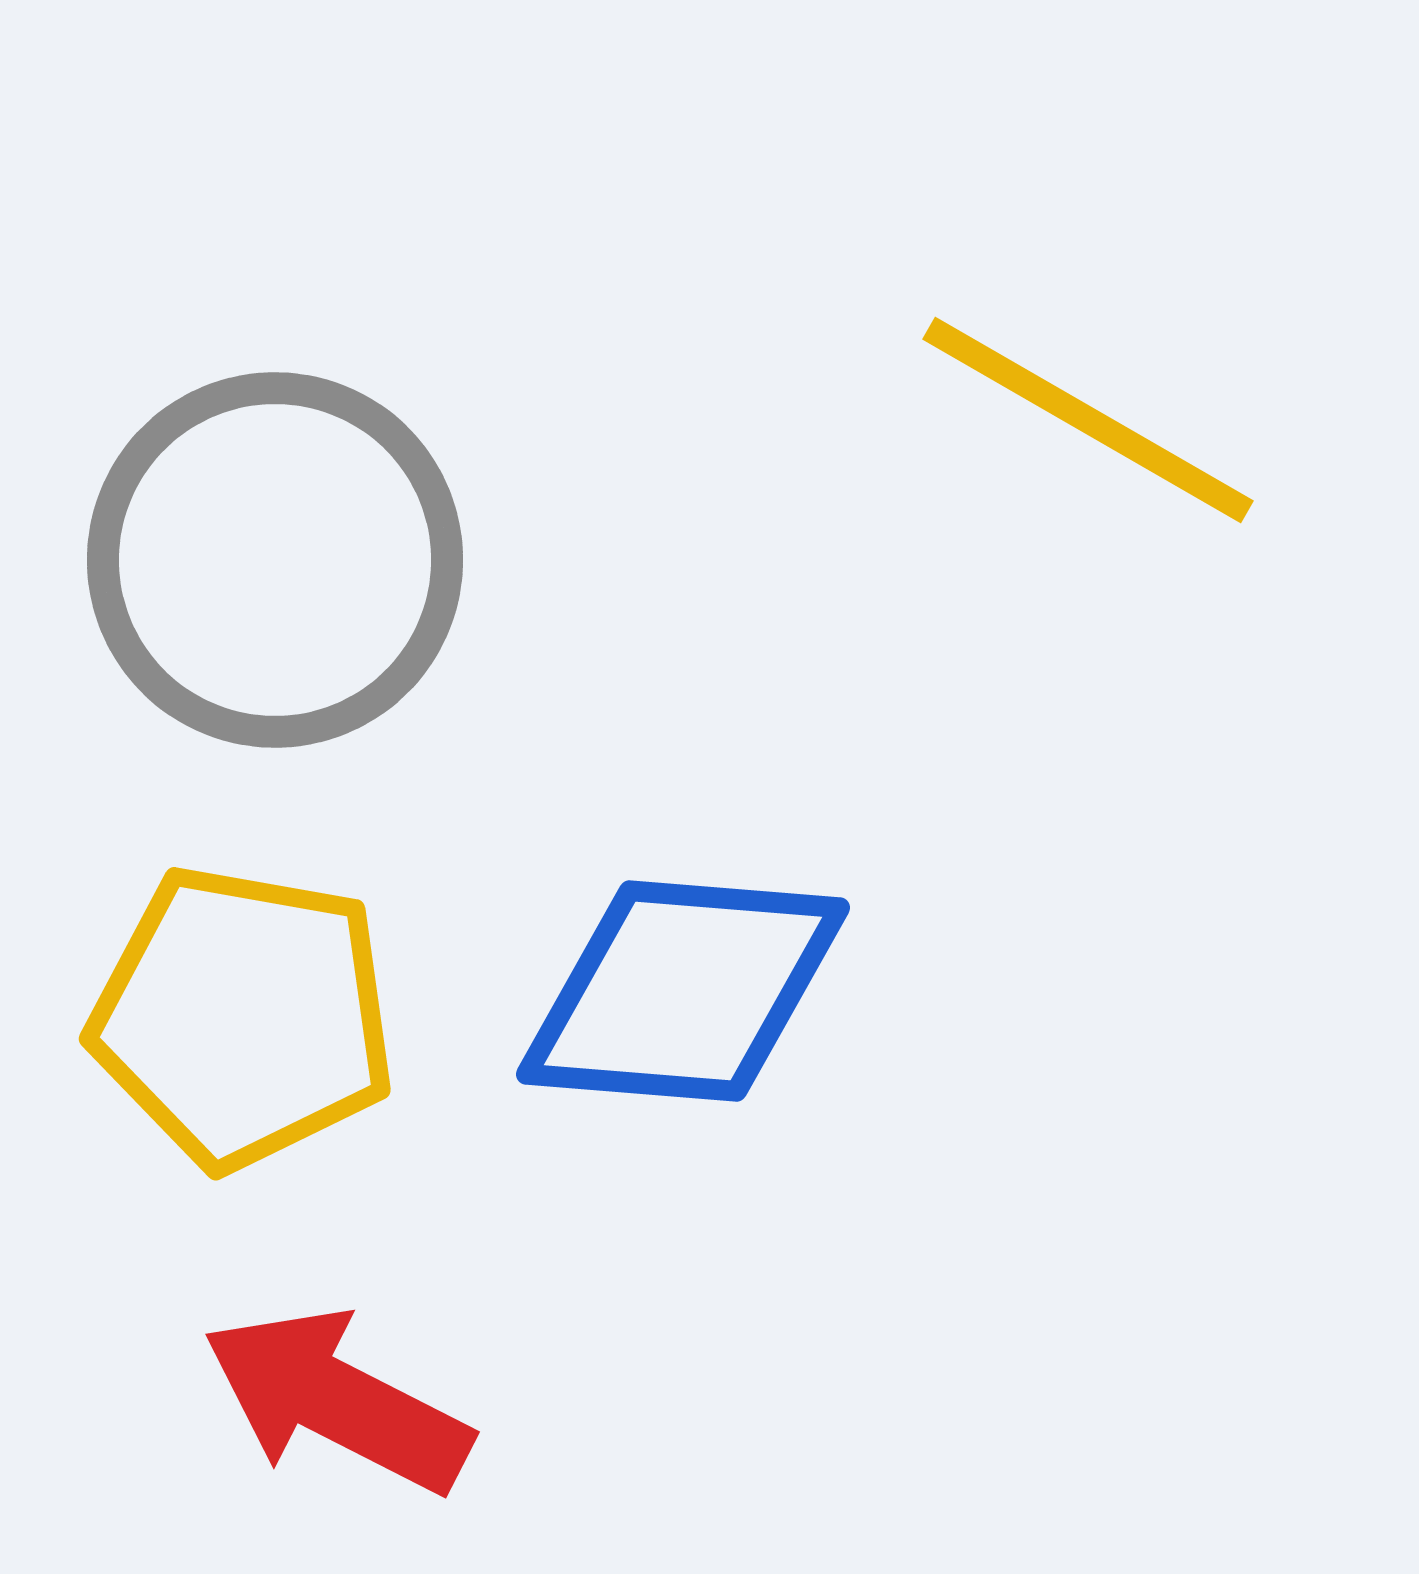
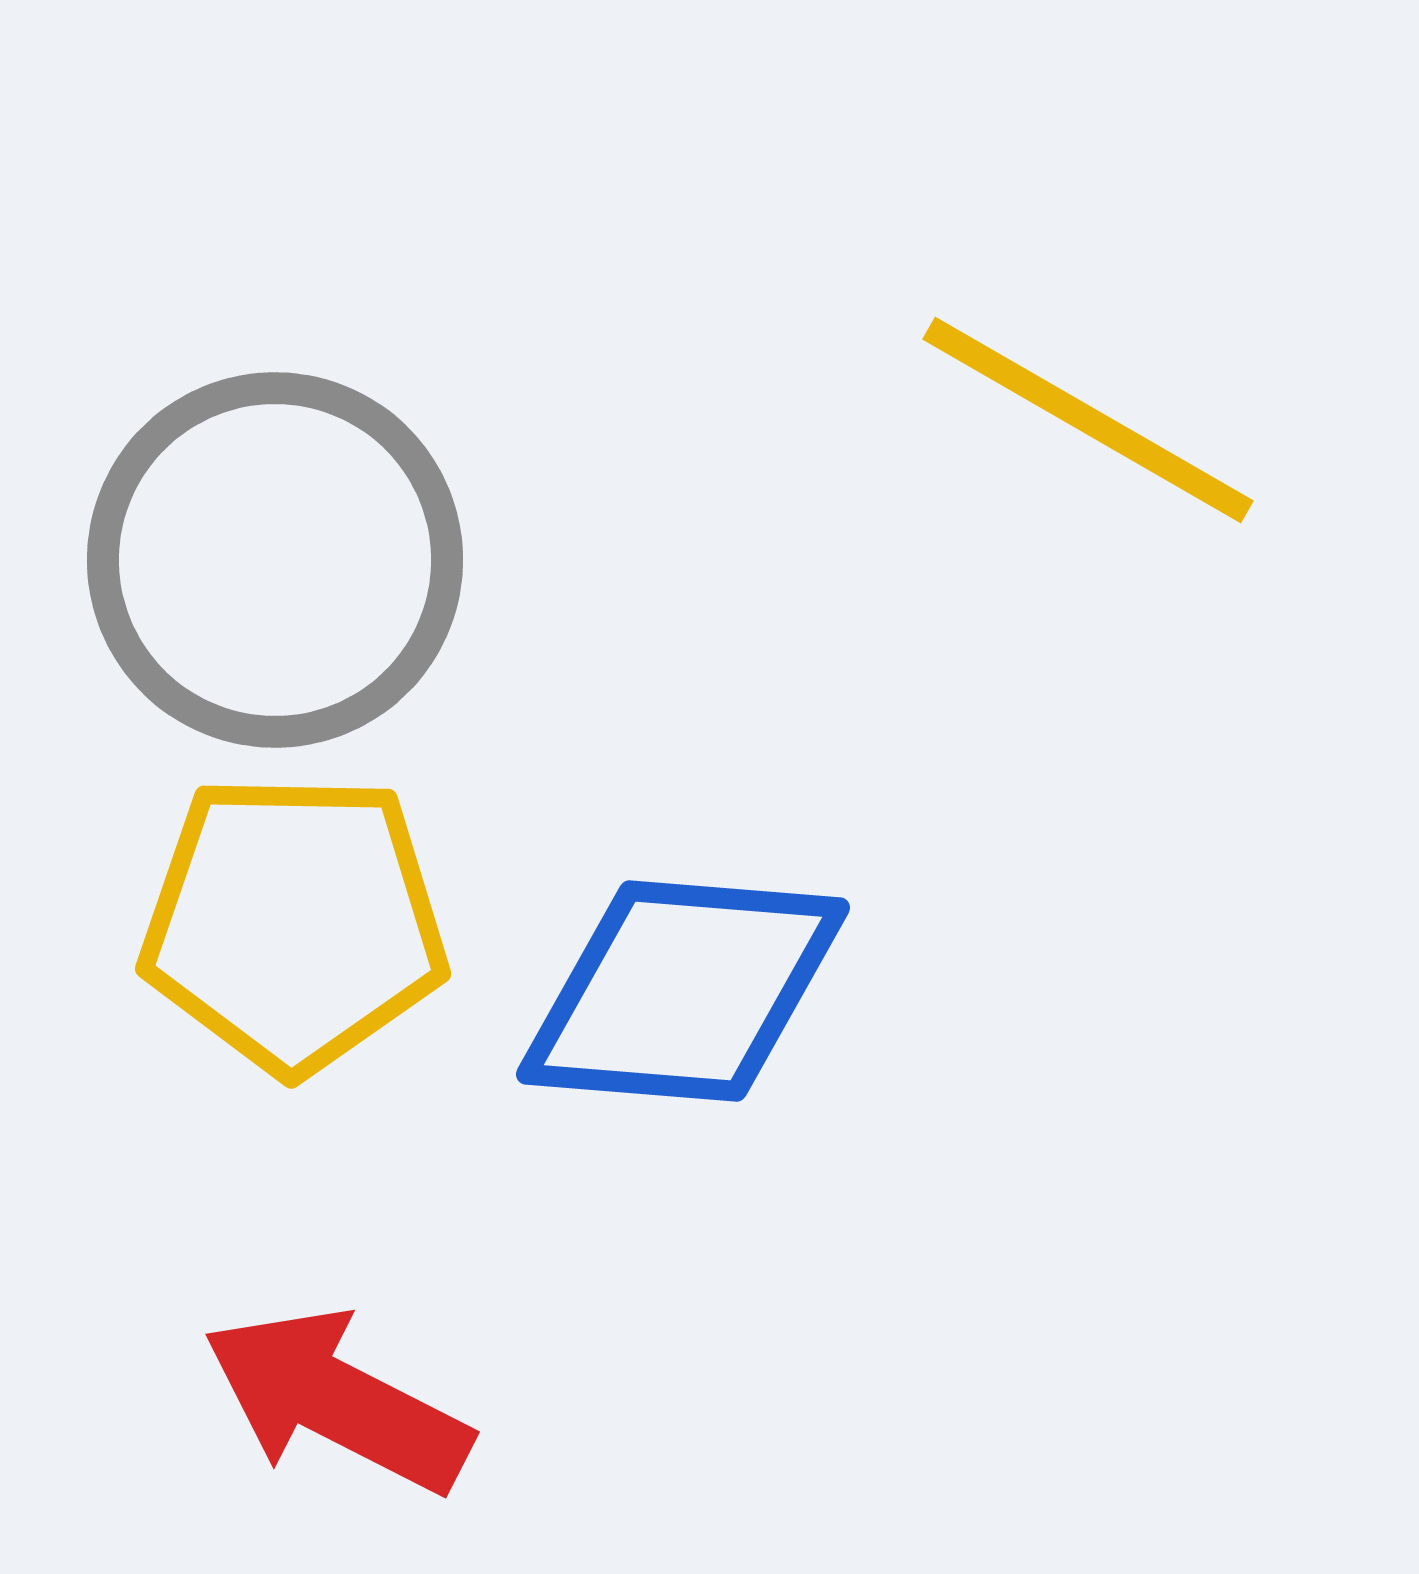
yellow pentagon: moved 51 px right, 94 px up; rotated 9 degrees counterclockwise
